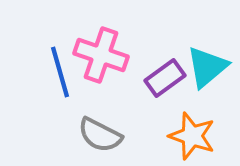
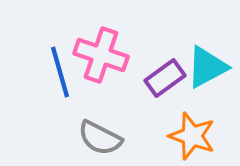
cyan triangle: rotated 12 degrees clockwise
gray semicircle: moved 3 px down
